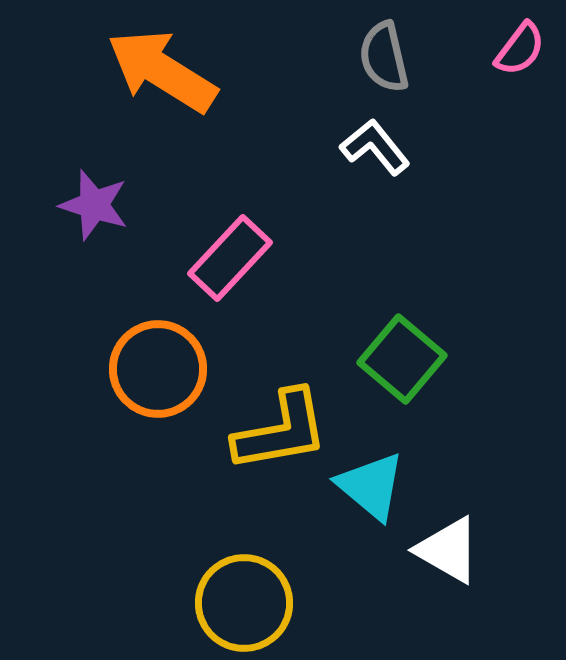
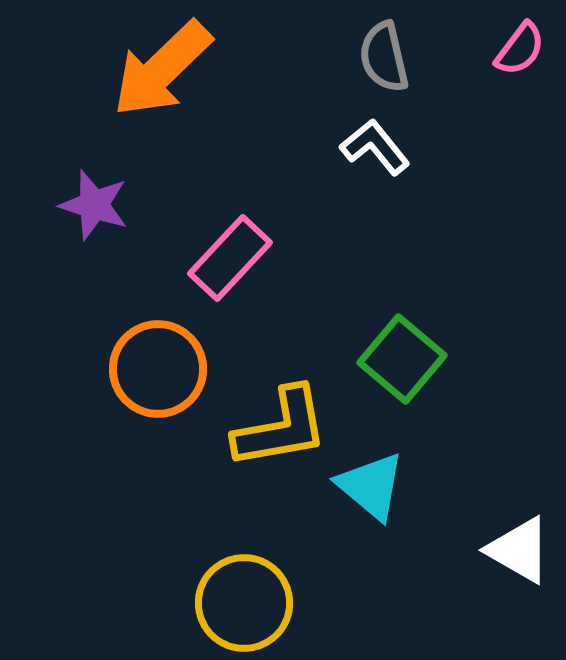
orange arrow: moved 2 px up; rotated 76 degrees counterclockwise
yellow L-shape: moved 3 px up
white triangle: moved 71 px right
